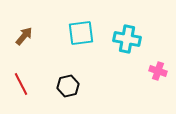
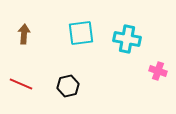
brown arrow: moved 2 px up; rotated 36 degrees counterclockwise
red line: rotated 40 degrees counterclockwise
